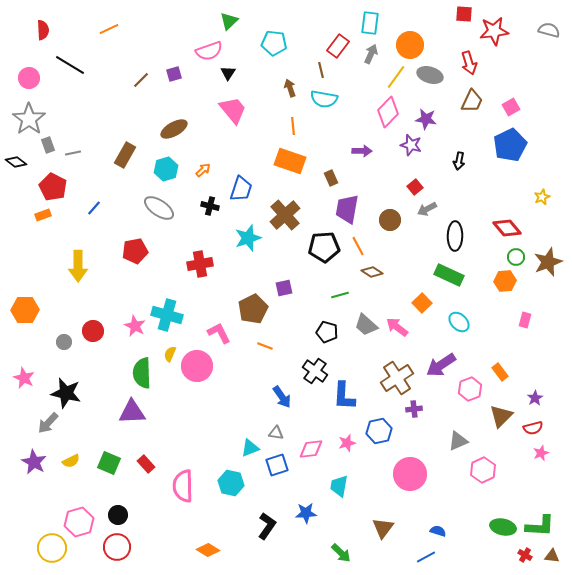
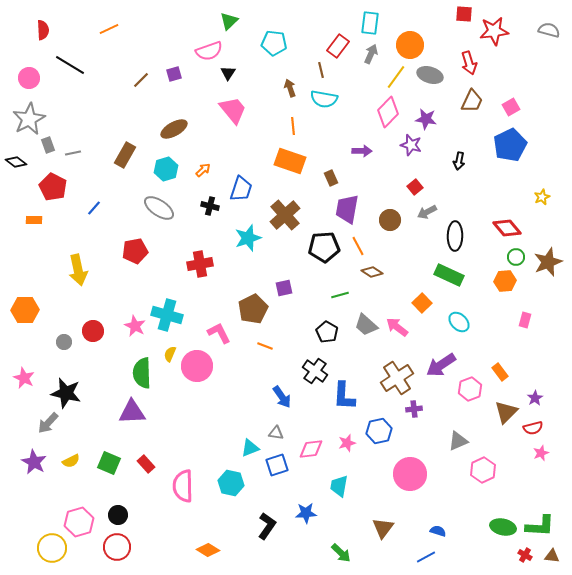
gray star at (29, 119): rotated 8 degrees clockwise
gray arrow at (427, 209): moved 3 px down
orange rectangle at (43, 215): moved 9 px left, 5 px down; rotated 21 degrees clockwise
yellow arrow at (78, 266): moved 4 px down; rotated 12 degrees counterclockwise
black pentagon at (327, 332): rotated 15 degrees clockwise
brown triangle at (501, 416): moved 5 px right, 4 px up
